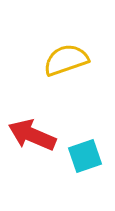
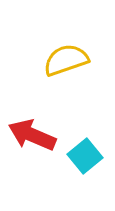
cyan square: rotated 20 degrees counterclockwise
